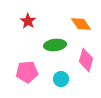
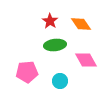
red star: moved 22 px right
pink diamond: rotated 45 degrees counterclockwise
cyan circle: moved 1 px left, 2 px down
